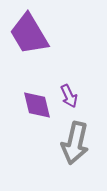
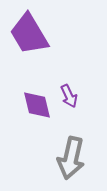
gray arrow: moved 4 px left, 15 px down
